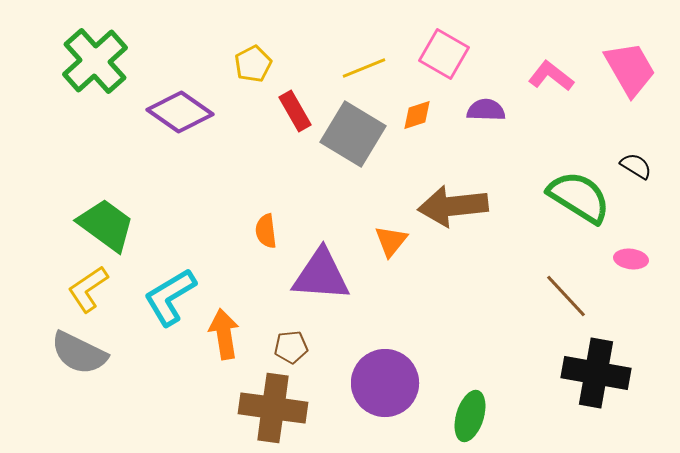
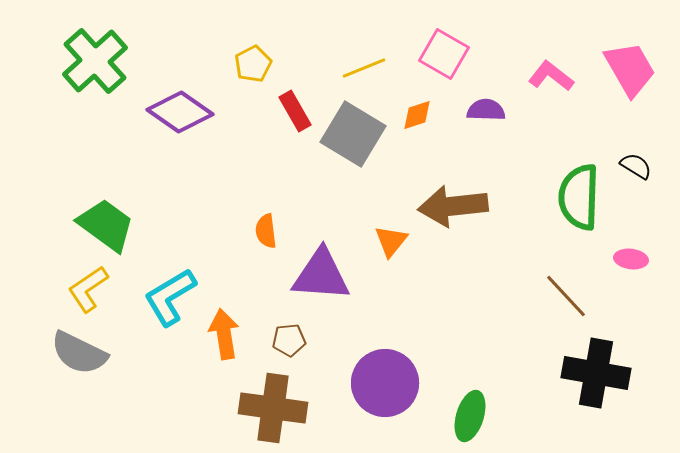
green semicircle: rotated 120 degrees counterclockwise
brown pentagon: moved 2 px left, 7 px up
